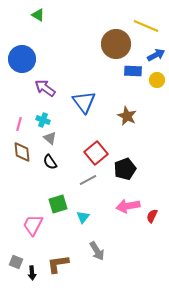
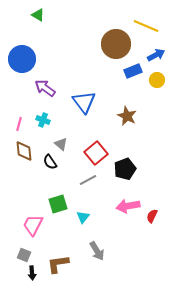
blue rectangle: rotated 24 degrees counterclockwise
gray triangle: moved 11 px right, 6 px down
brown diamond: moved 2 px right, 1 px up
gray square: moved 8 px right, 7 px up
